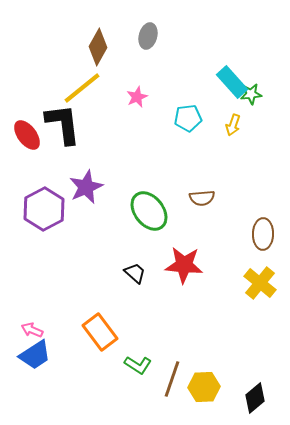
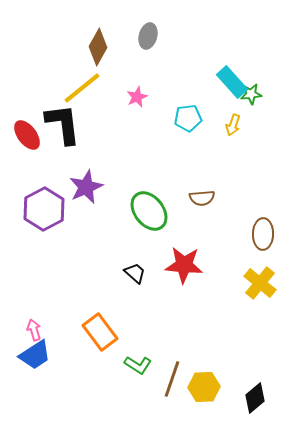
pink arrow: moved 2 px right; rotated 50 degrees clockwise
